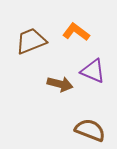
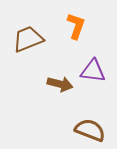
orange L-shape: moved 6 px up; rotated 72 degrees clockwise
brown trapezoid: moved 3 px left, 2 px up
purple triangle: rotated 16 degrees counterclockwise
